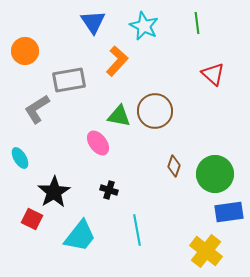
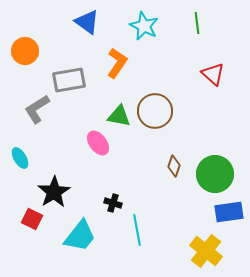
blue triangle: moved 6 px left; rotated 20 degrees counterclockwise
orange L-shape: moved 2 px down; rotated 8 degrees counterclockwise
black cross: moved 4 px right, 13 px down
